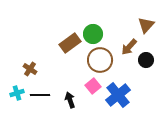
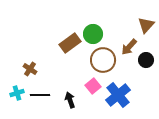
brown circle: moved 3 px right
